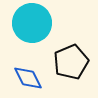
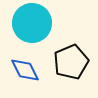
blue diamond: moved 3 px left, 8 px up
